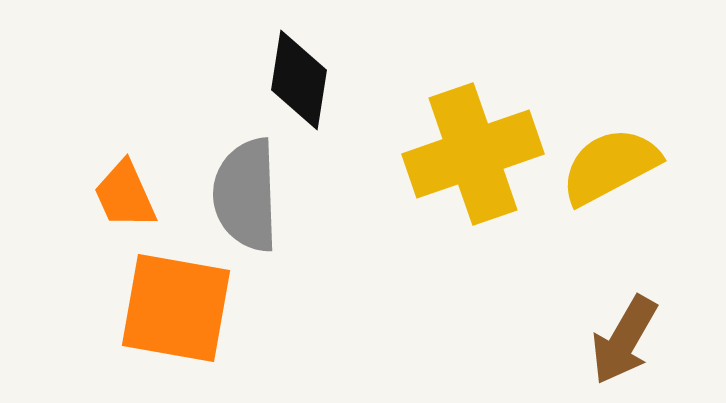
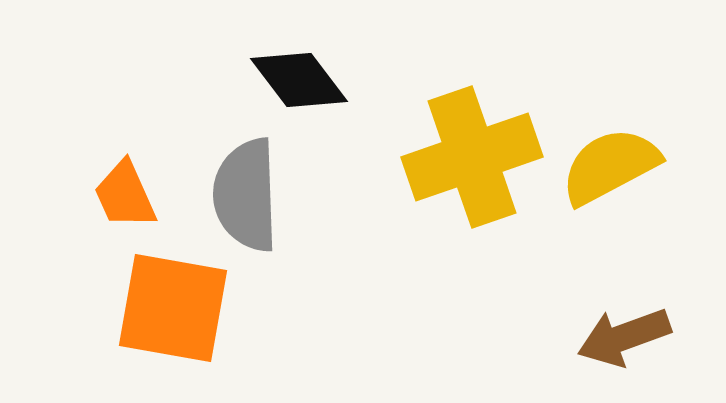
black diamond: rotated 46 degrees counterclockwise
yellow cross: moved 1 px left, 3 px down
orange square: moved 3 px left
brown arrow: moved 3 px up; rotated 40 degrees clockwise
